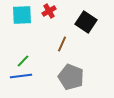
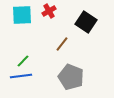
brown line: rotated 14 degrees clockwise
